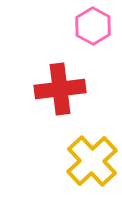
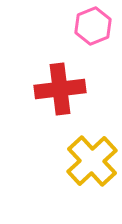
pink hexagon: rotated 9 degrees clockwise
